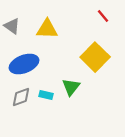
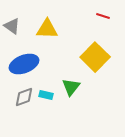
red line: rotated 32 degrees counterclockwise
gray diamond: moved 3 px right
